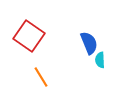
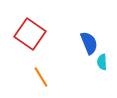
red square: moved 1 px right, 2 px up
cyan semicircle: moved 2 px right, 2 px down
